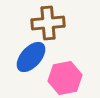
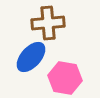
pink hexagon: rotated 20 degrees clockwise
